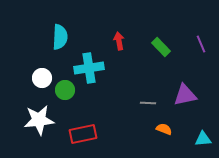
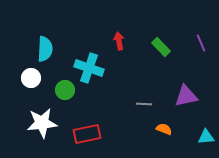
cyan semicircle: moved 15 px left, 12 px down
purple line: moved 1 px up
cyan cross: rotated 28 degrees clockwise
white circle: moved 11 px left
purple triangle: moved 1 px right, 1 px down
gray line: moved 4 px left, 1 px down
white star: moved 3 px right, 3 px down
red rectangle: moved 4 px right
cyan triangle: moved 3 px right, 2 px up
